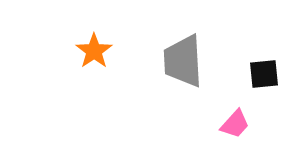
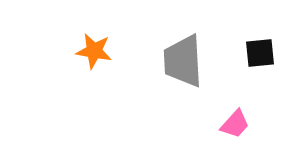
orange star: rotated 27 degrees counterclockwise
black square: moved 4 px left, 21 px up
